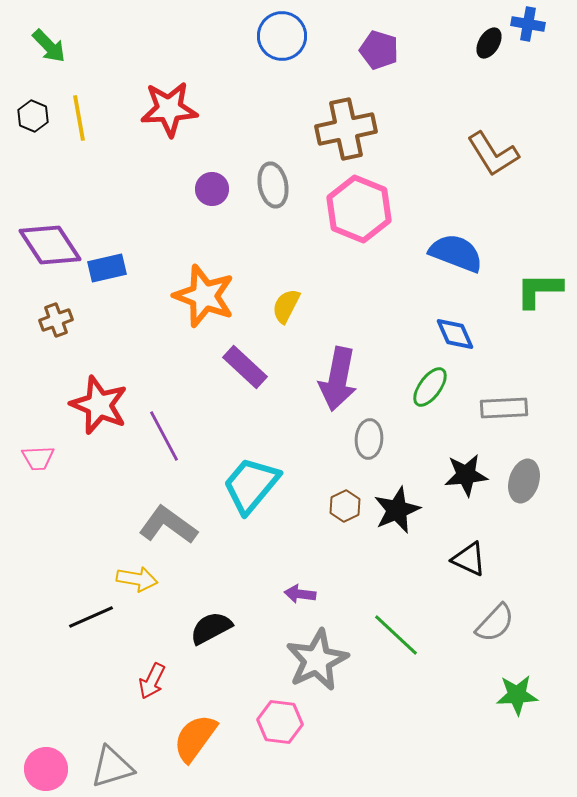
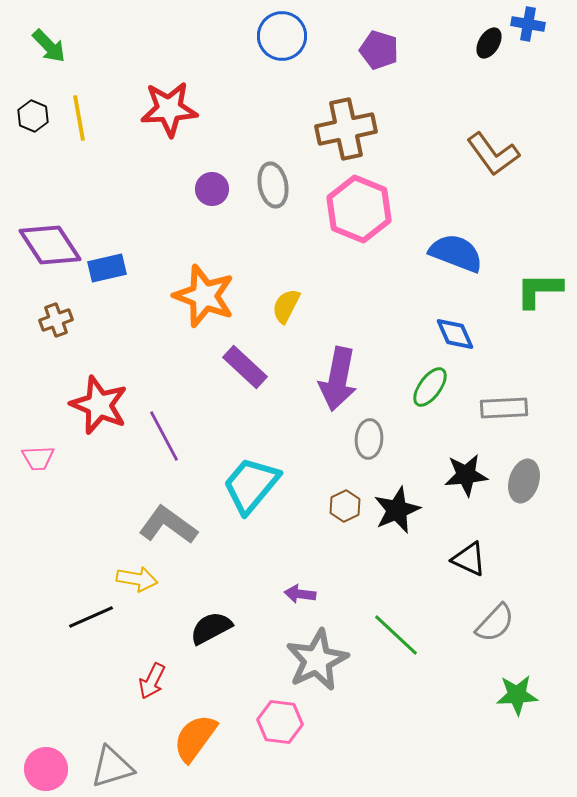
brown L-shape at (493, 154): rotated 4 degrees counterclockwise
